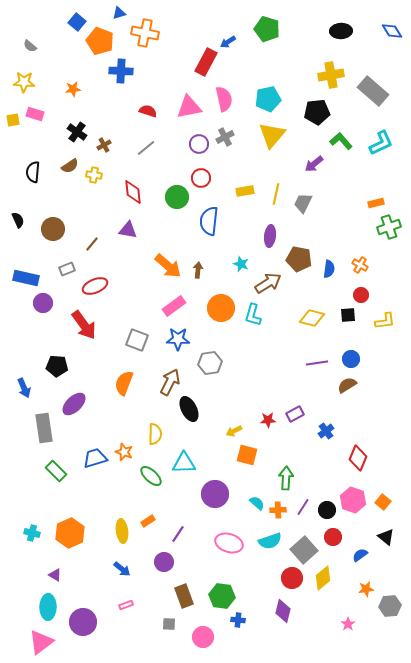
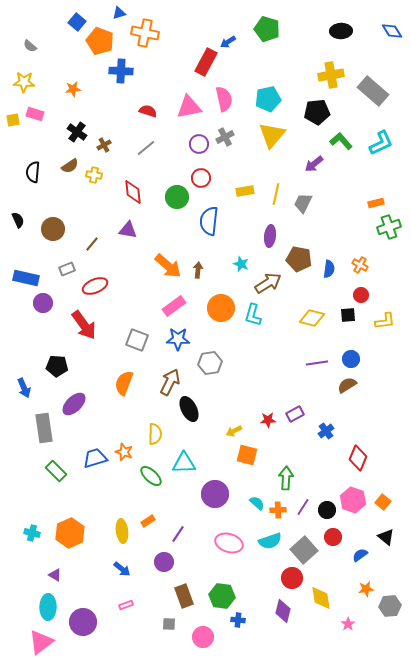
yellow diamond at (323, 578): moved 2 px left, 20 px down; rotated 60 degrees counterclockwise
